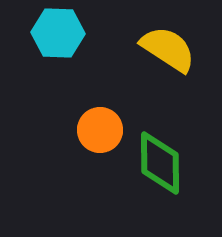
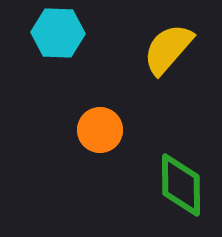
yellow semicircle: rotated 82 degrees counterclockwise
green diamond: moved 21 px right, 22 px down
